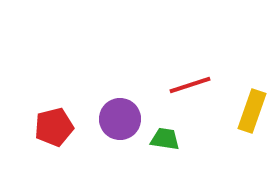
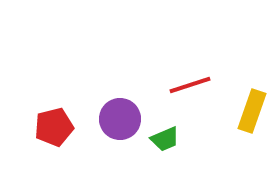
green trapezoid: rotated 148 degrees clockwise
